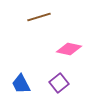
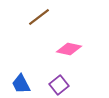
brown line: rotated 20 degrees counterclockwise
purple square: moved 2 px down
